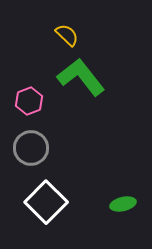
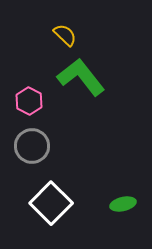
yellow semicircle: moved 2 px left
pink hexagon: rotated 12 degrees counterclockwise
gray circle: moved 1 px right, 2 px up
white square: moved 5 px right, 1 px down
